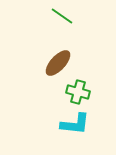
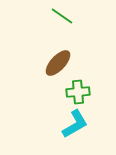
green cross: rotated 20 degrees counterclockwise
cyan L-shape: rotated 36 degrees counterclockwise
